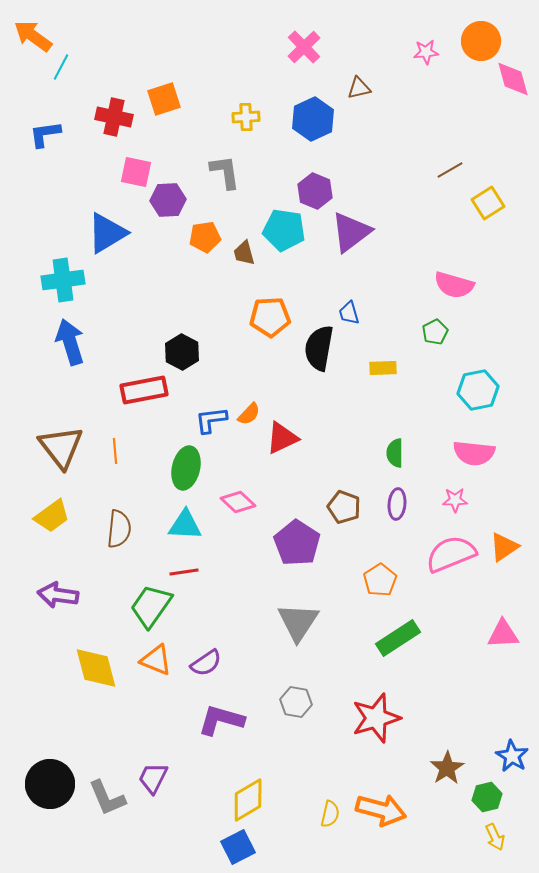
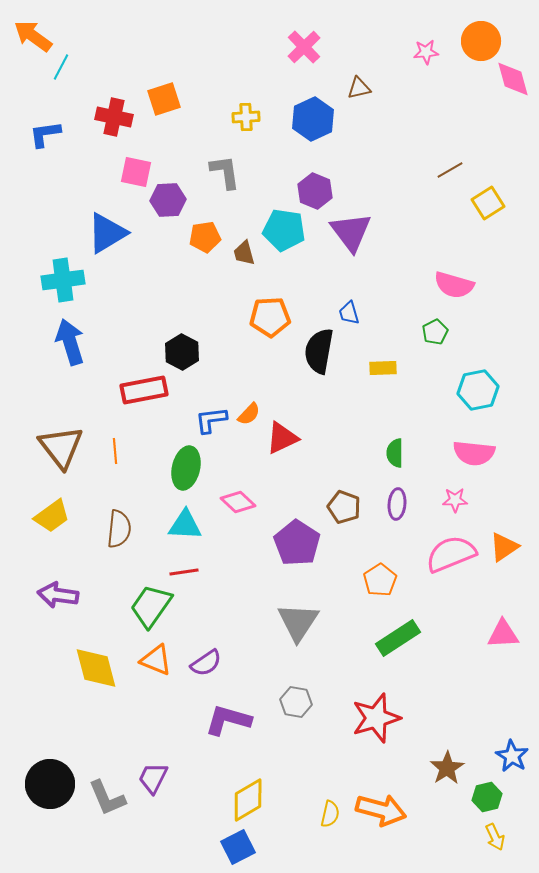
purple triangle at (351, 232): rotated 30 degrees counterclockwise
black semicircle at (319, 348): moved 3 px down
purple L-shape at (221, 720): moved 7 px right
